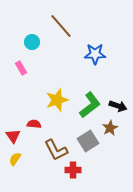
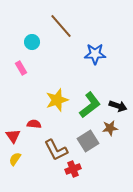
brown star: rotated 21 degrees clockwise
red cross: moved 1 px up; rotated 21 degrees counterclockwise
